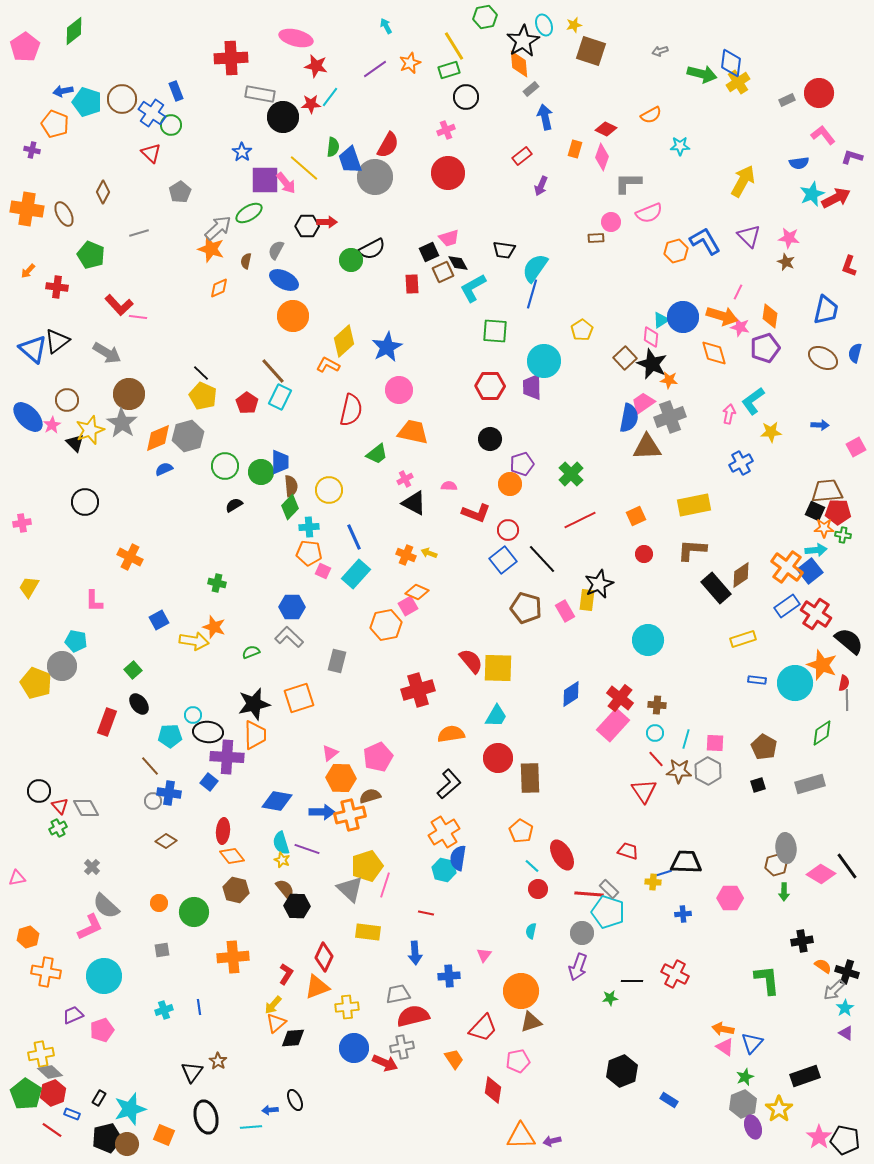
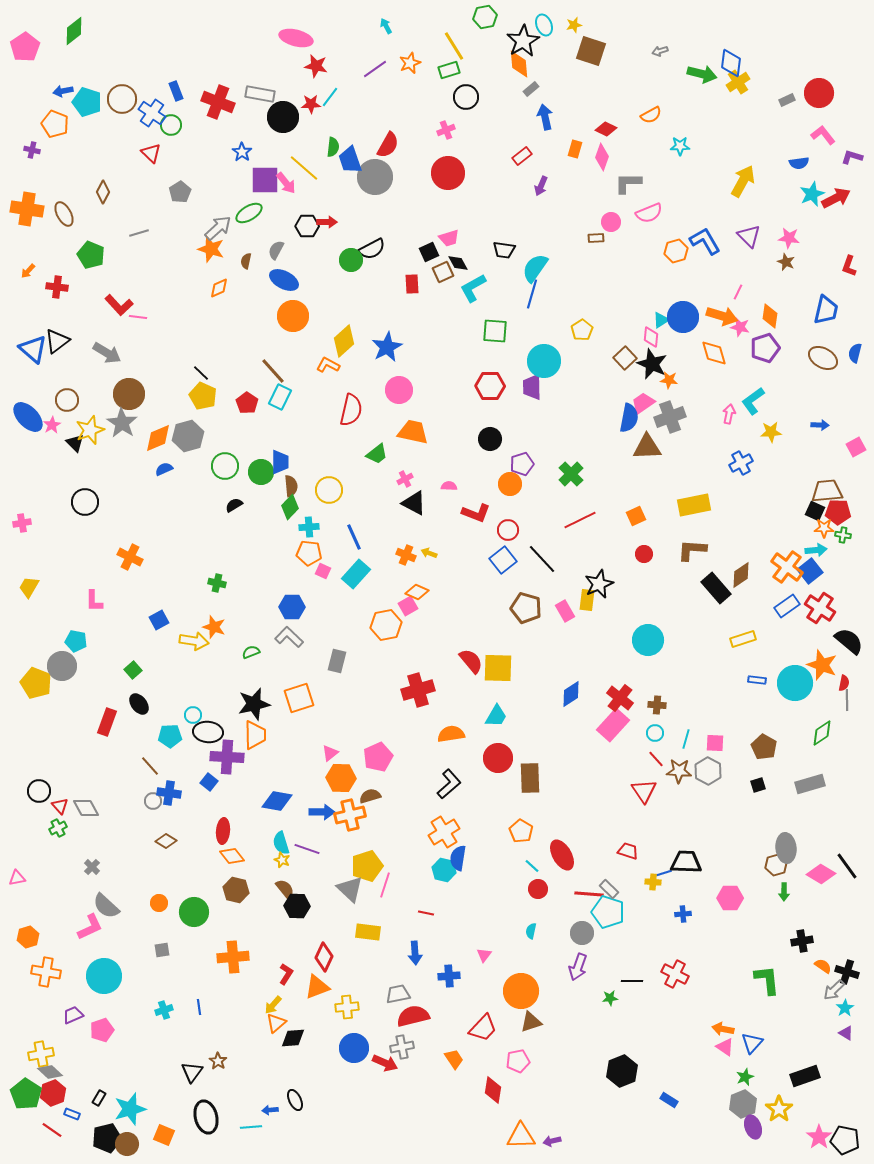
red cross at (231, 58): moved 13 px left, 44 px down; rotated 24 degrees clockwise
red cross at (816, 614): moved 4 px right, 6 px up
